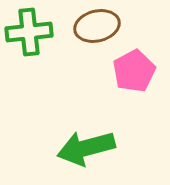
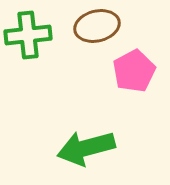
green cross: moved 1 px left, 3 px down
